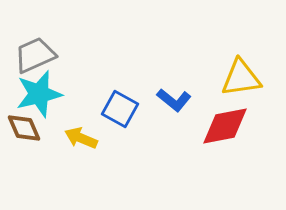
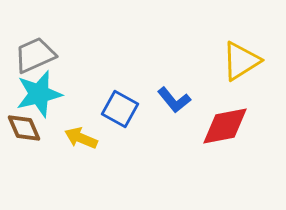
yellow triangle: moved 17 px up; rotated 24 degrees counterclockwise
blue L-shape: rotated 12 degrees clockwise
